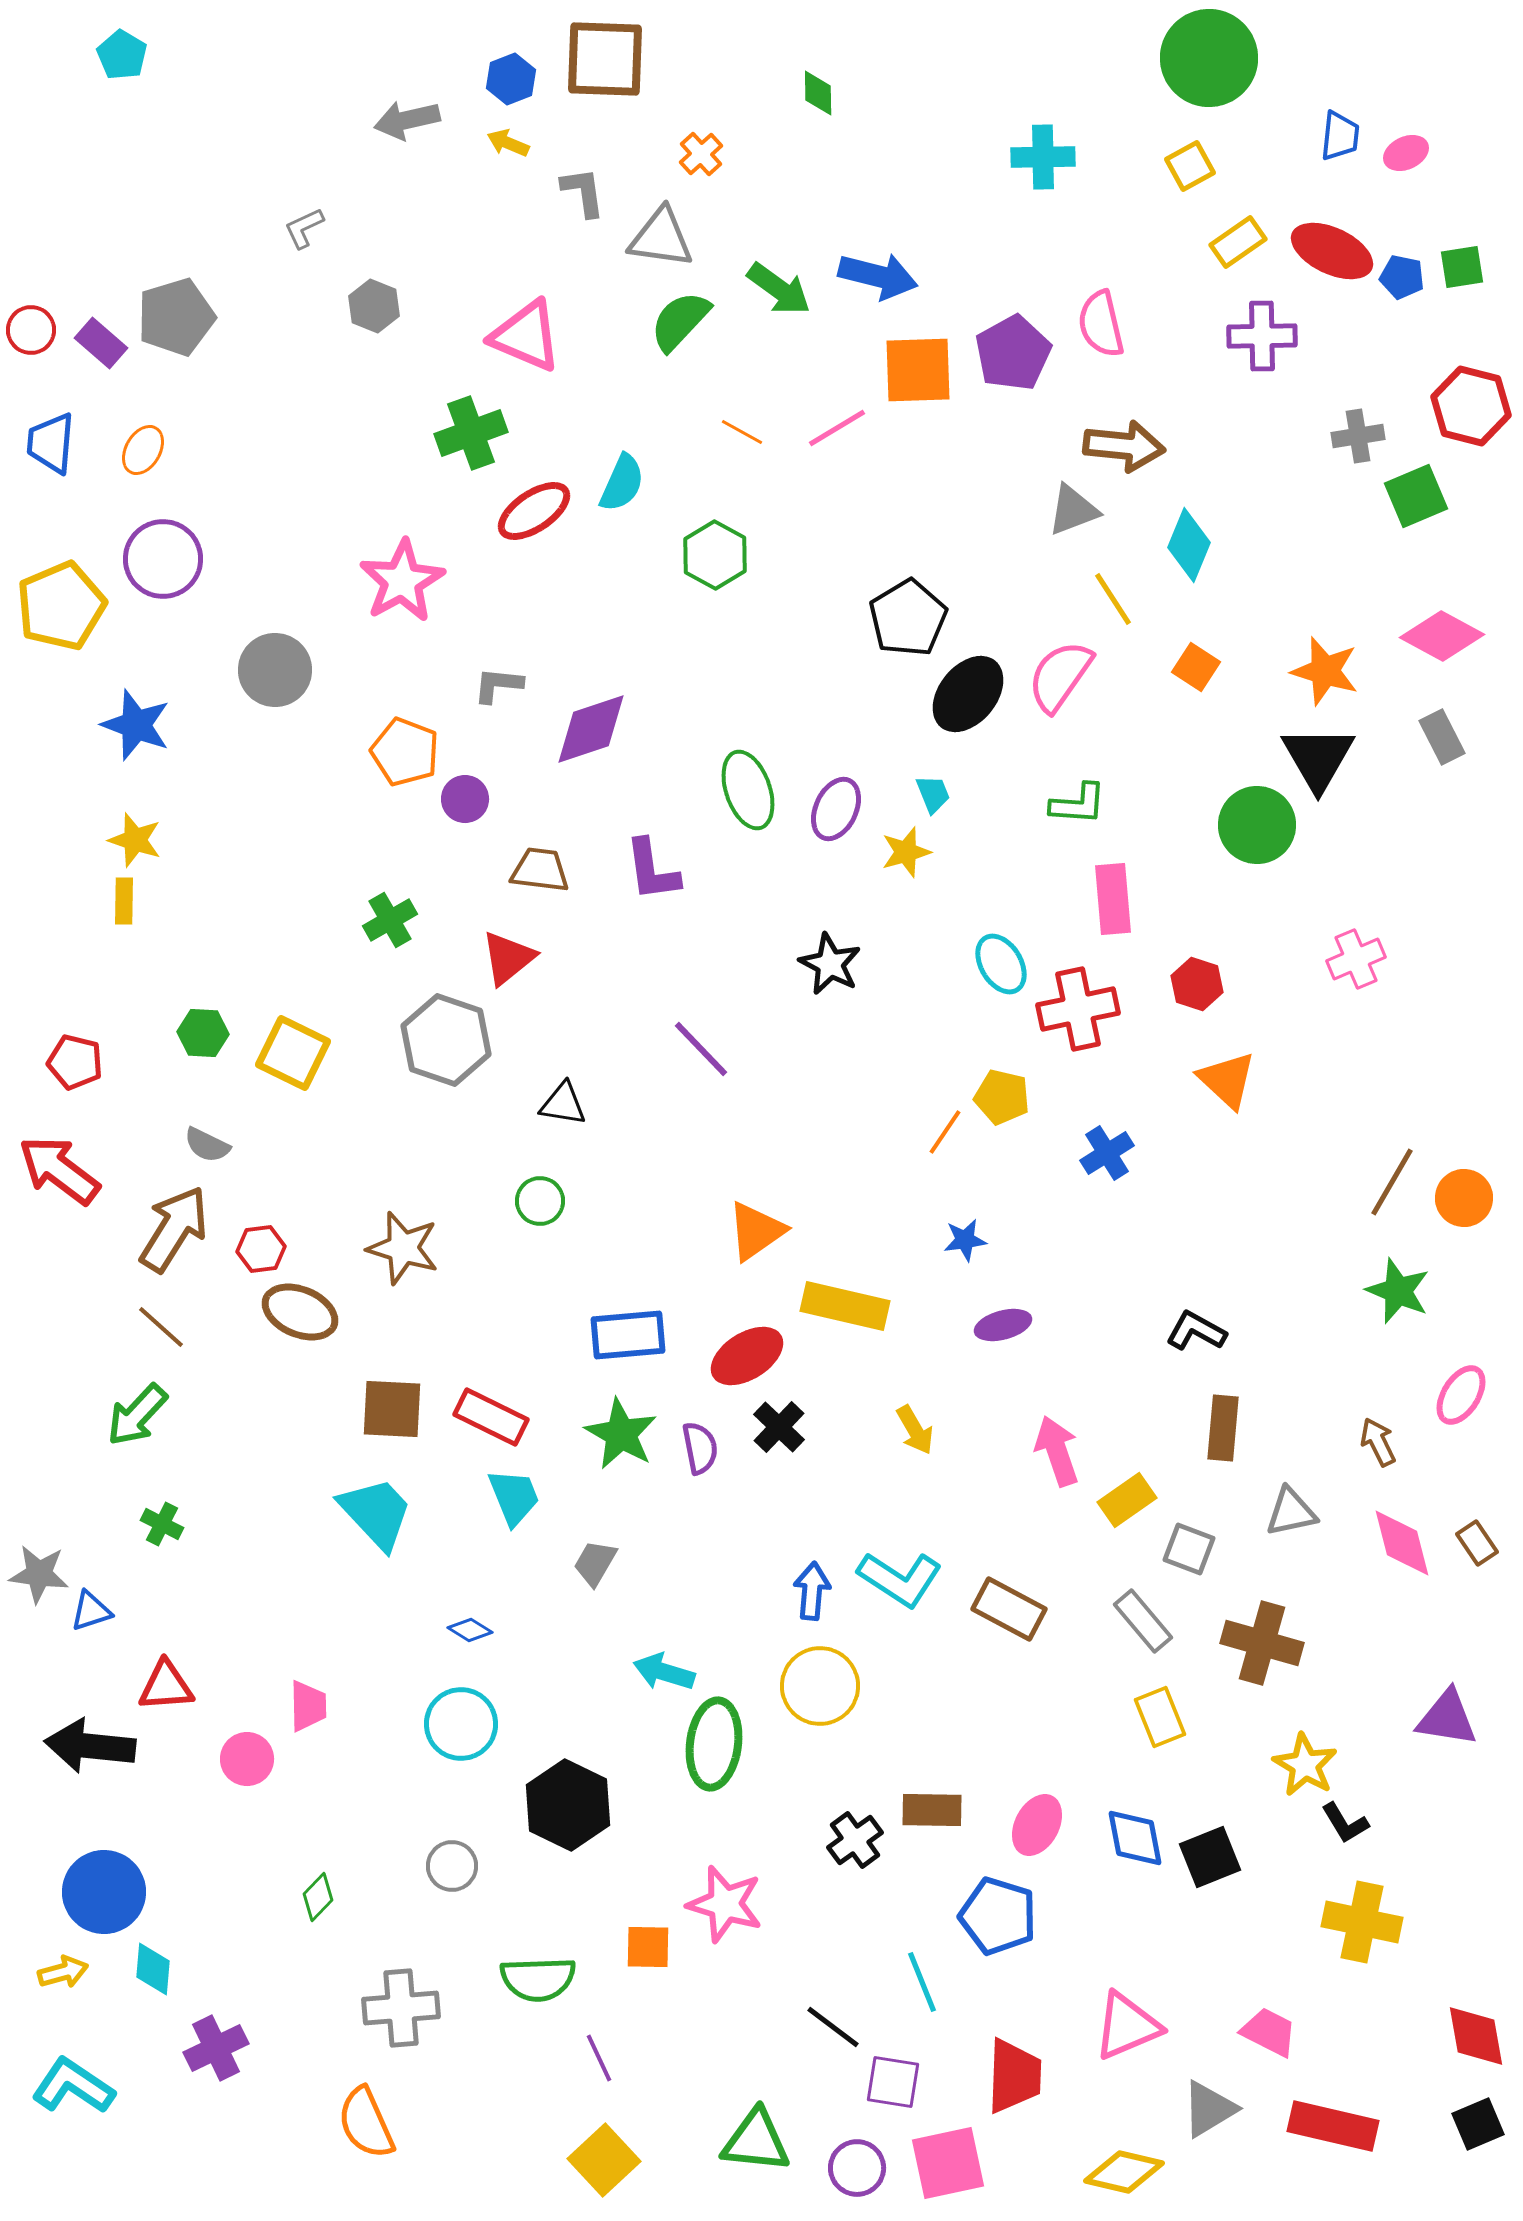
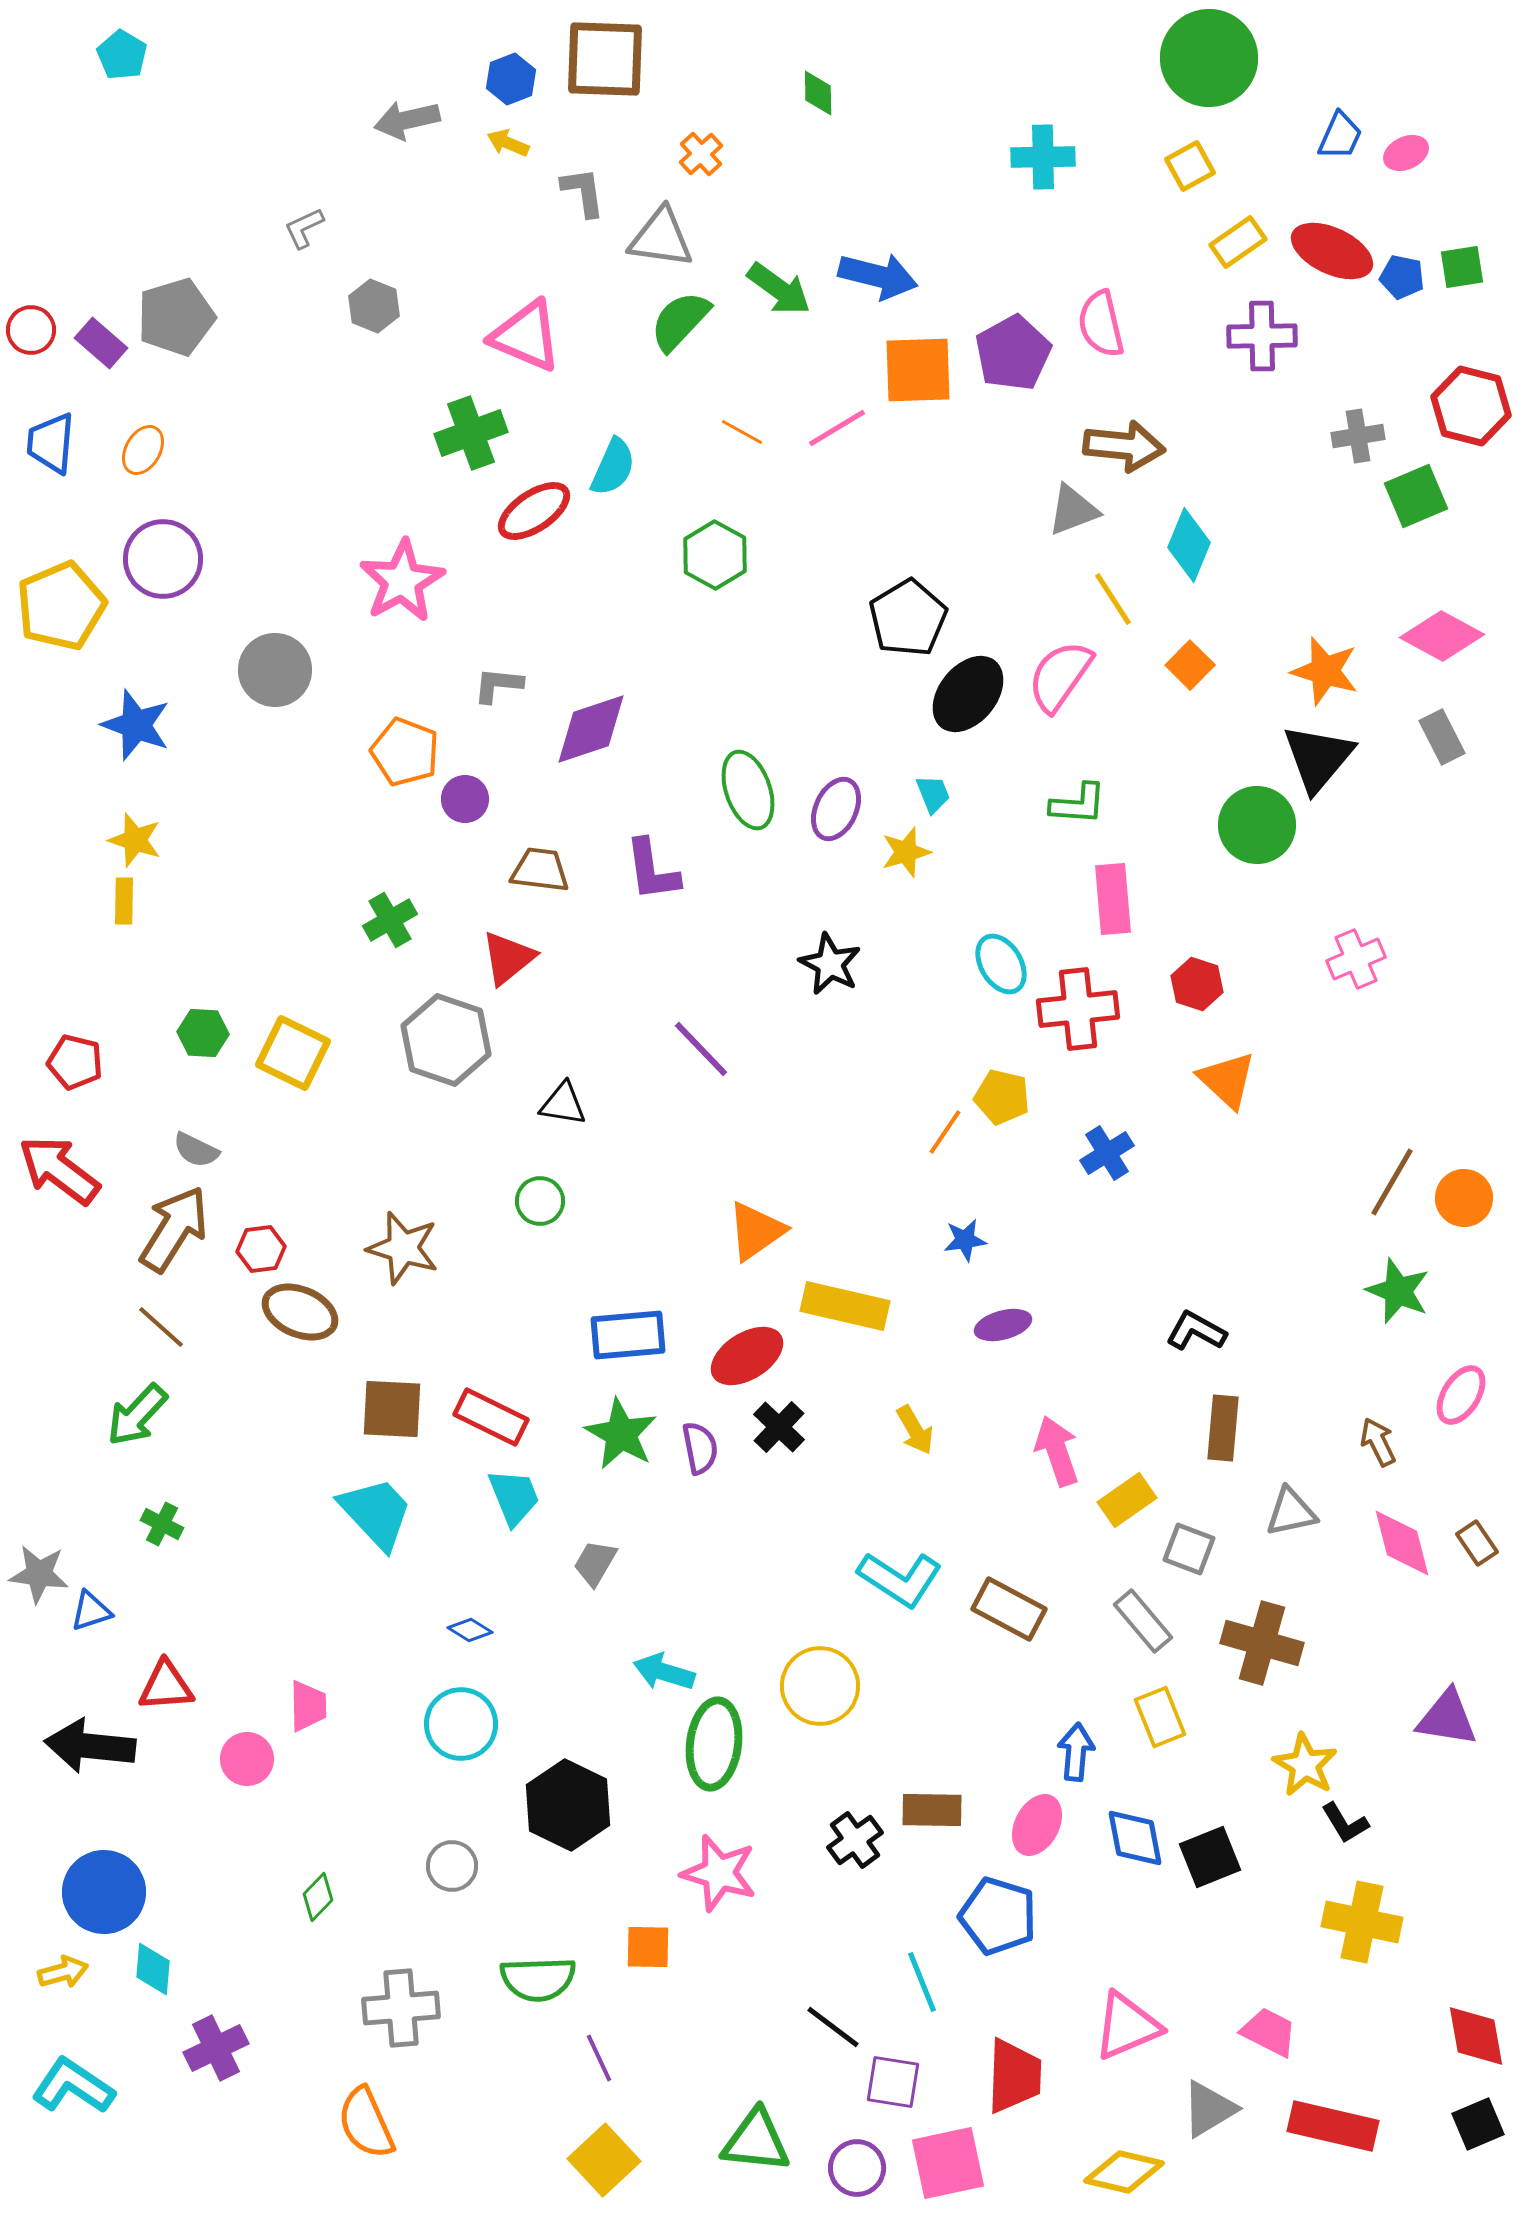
blue trapezoid at (1340, 136): rotated 18 degrees clockwise
cyan semicircle at (622, 483): moved 9 px left, 16 px up
orange square at (1196, 667): moved 6 px left, 2 px up; rotated 12 degrees clockwise
black triangle at (1318, 758): rotated 10 degrees clockwise
red cross at (1078, 1009): rotated 6 degrees clockwise
gray semicircle at (207, 1145): moved 11 px left, 5 px down
blue arrow at (812, 1591): moved 264 px right, 161 px down
pink star at (725, 1904): moved 6 px left, 31 px up
